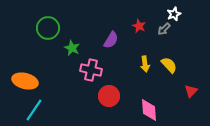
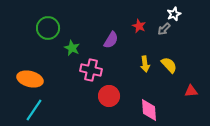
orange ellipse: moved 5 px right, 2 px up
red triangle: rotated 40 degrees clockwise
